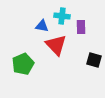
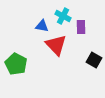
cyan cross: moved 1 px right; rotated 21 degrees clockwise
black square: rotated 14 degrees clockwise
green pentagon: moved 7 px left; rotated 20 degrees counterclockwise
